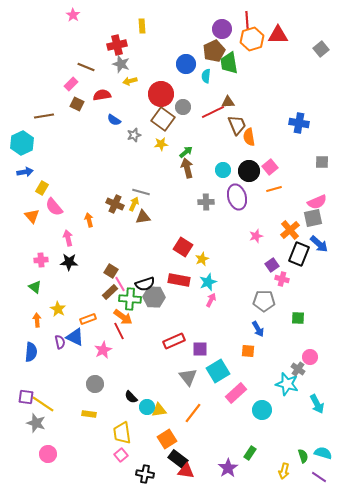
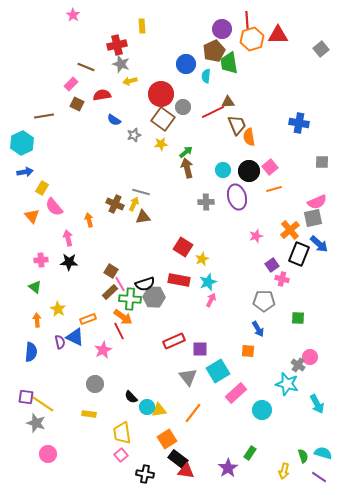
gray cross at (298, 369): moved 4 px up
